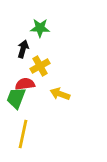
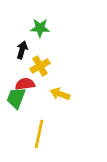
black arrow: moved 1 px left, 1 px down
yellow line: moved 16 px right
